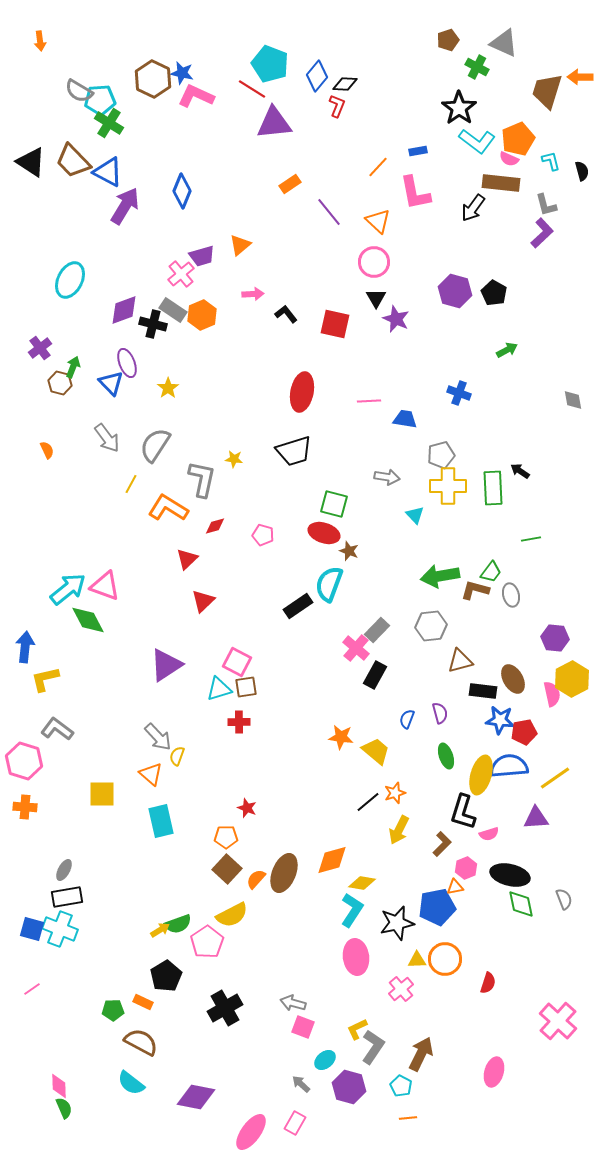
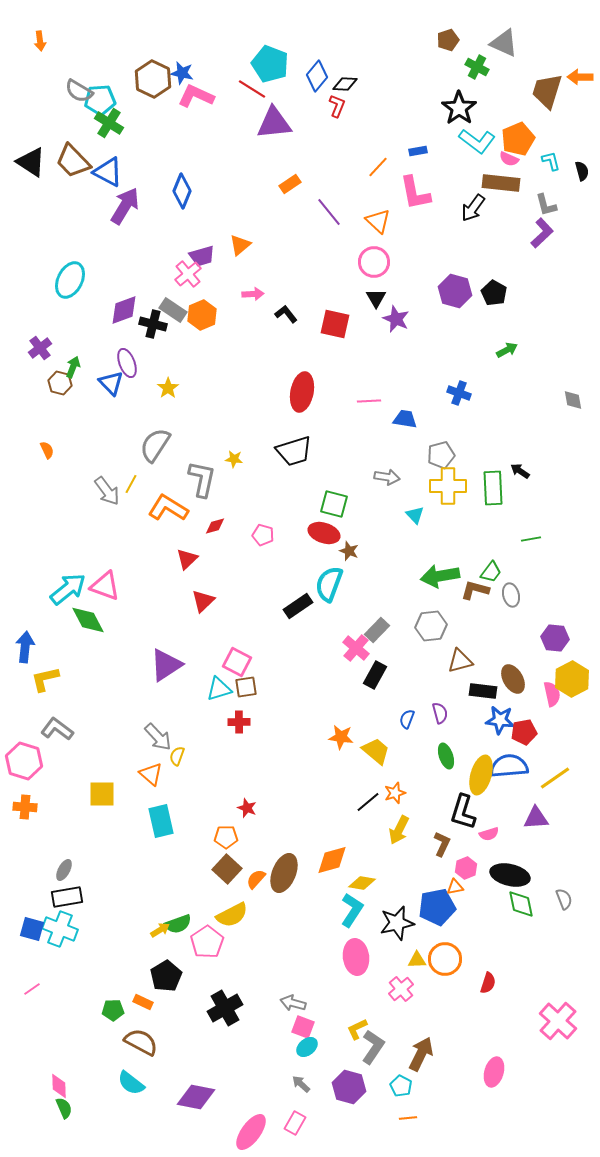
pink cross at (181, 274): moved 7 px right
gray arrow at (107, 438): moved 53 px down
brown L-shape at (442, 844): rotated 20 degrees counterclockwise
cyan ellipse at (325, 1060): moved 18 px left, 13 px up
